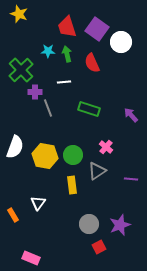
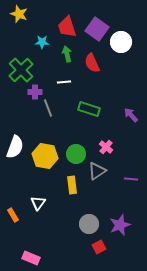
cyan star: moved 6 px left, 9 px up
green circle: moved 3 px right, 1 px up
